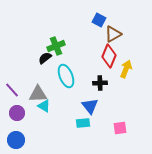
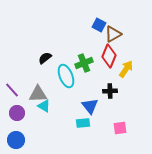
blue square: moved 5 px down
green cross: moved 28 px right, 17 px down
yellow arrow: rotated 12 degrees clockwise
black cross: moved 10 px right, 8 px down
